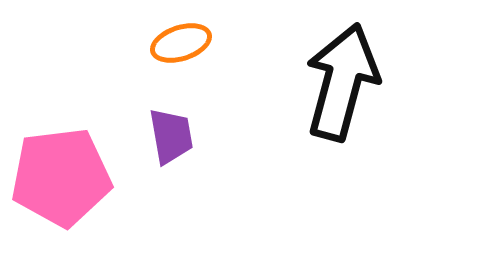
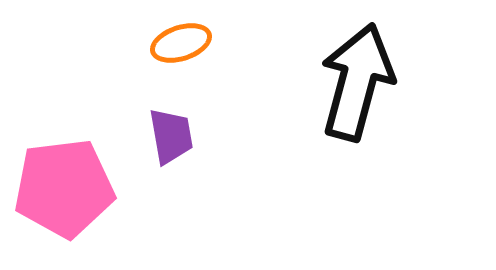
black arrow: moved 15 px right
pink pentagon: moved 3 px right, 11 px down
